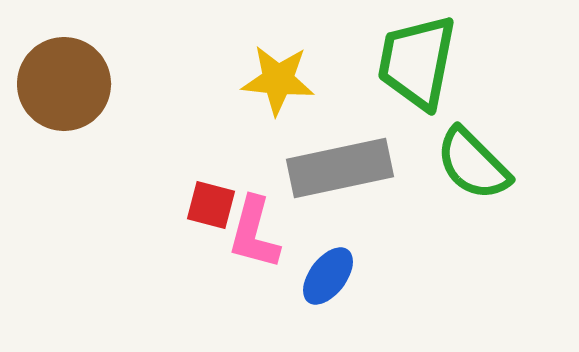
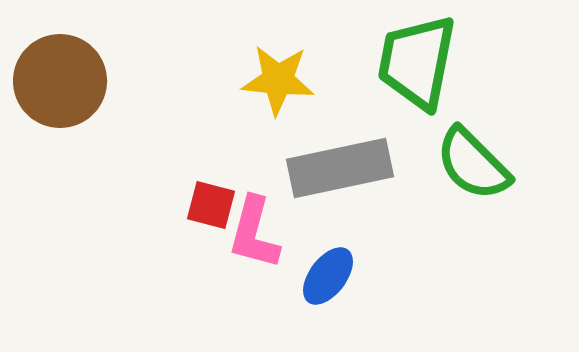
brown circle: moved 4 px left, 3 px up
